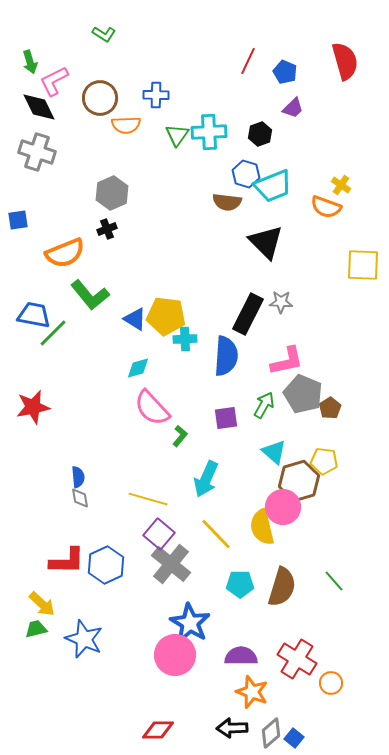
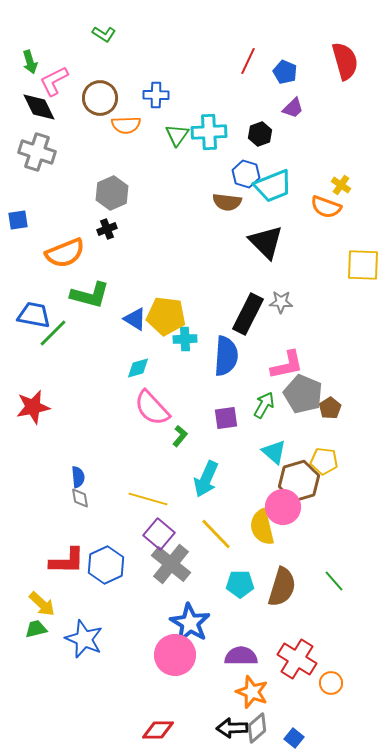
green L-shape at (90, 295): rotated 36 degrees counterclockwise
pink L-shape at (287, 361): moved 4 px down
gray diamond at (271, 733): moved 14 px left, 5 px up
